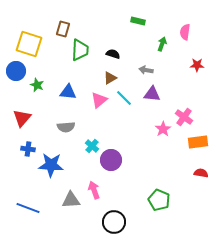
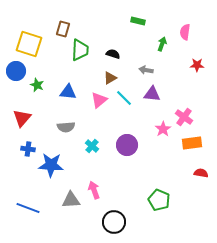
orange rectangle: moved 6 px left, 1 px down
purple circle: moved 16 px right, 15 px up
